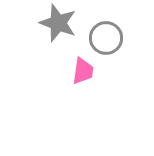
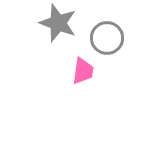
gray circle: moved 1 px right
